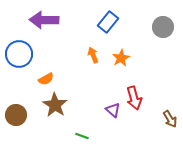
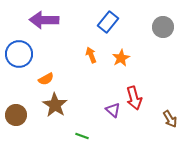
orange arrow: moved 2 px left
